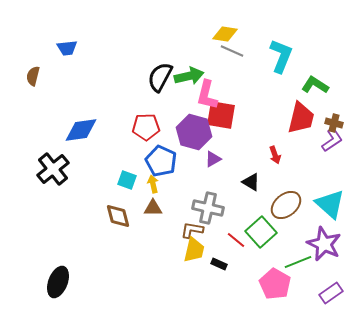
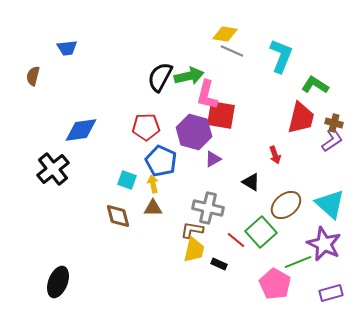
purple rectangle: rotated 20 degrees clockwise
